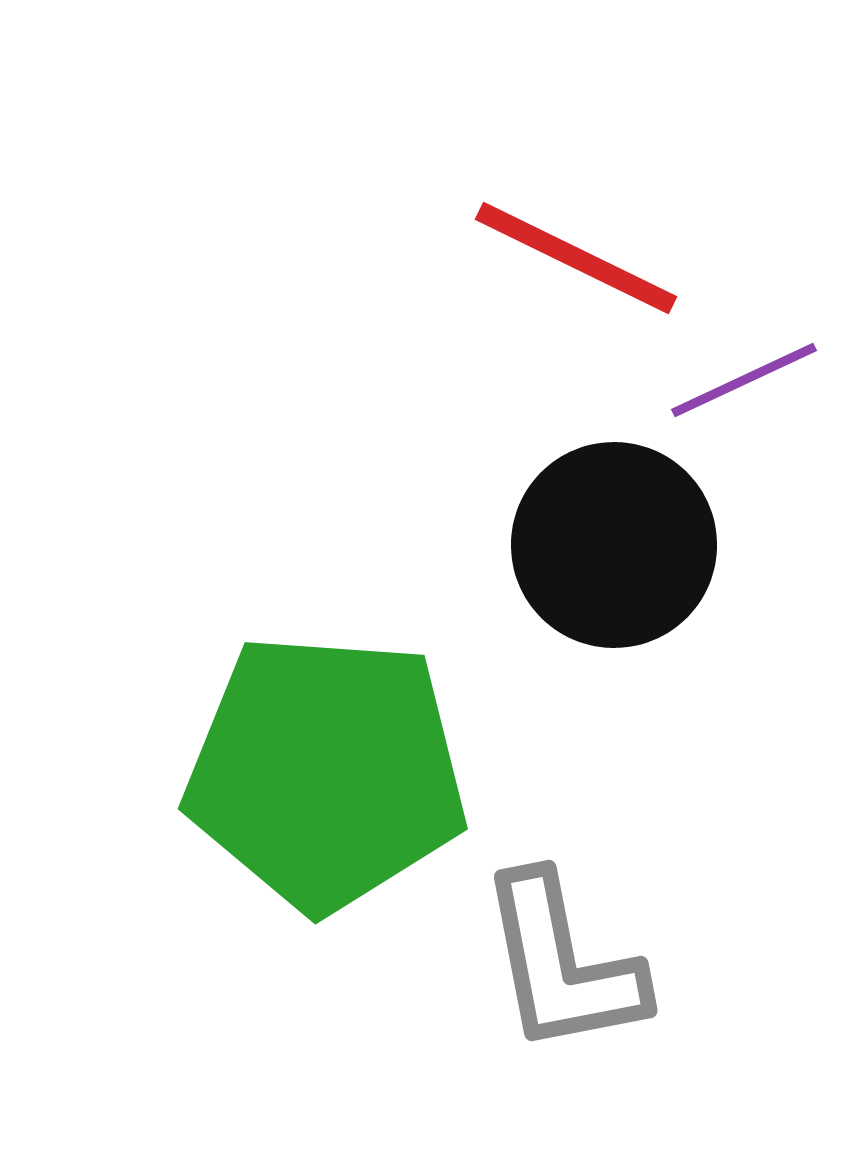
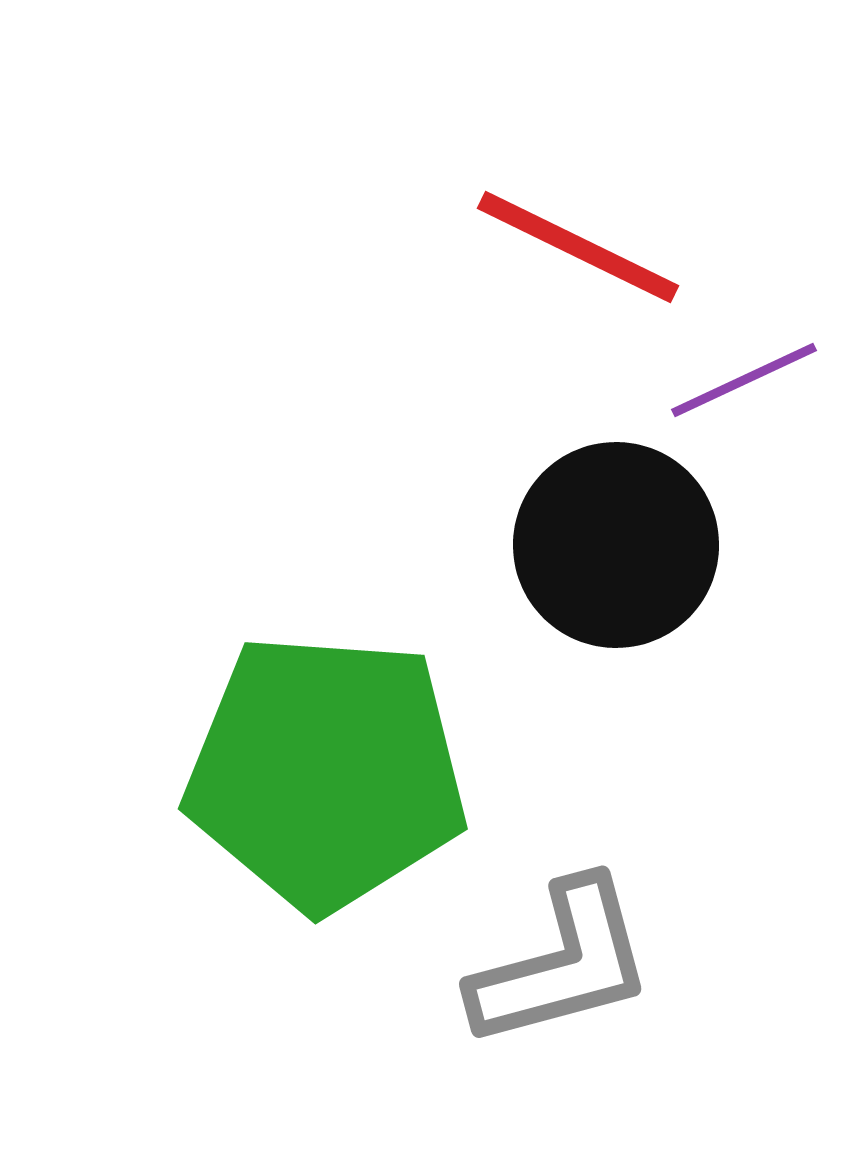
red line: moved 2 px right, 11 px up
black circle: moved 2 px right
gray L-shape: rotated 94 degrees counterclockwise
